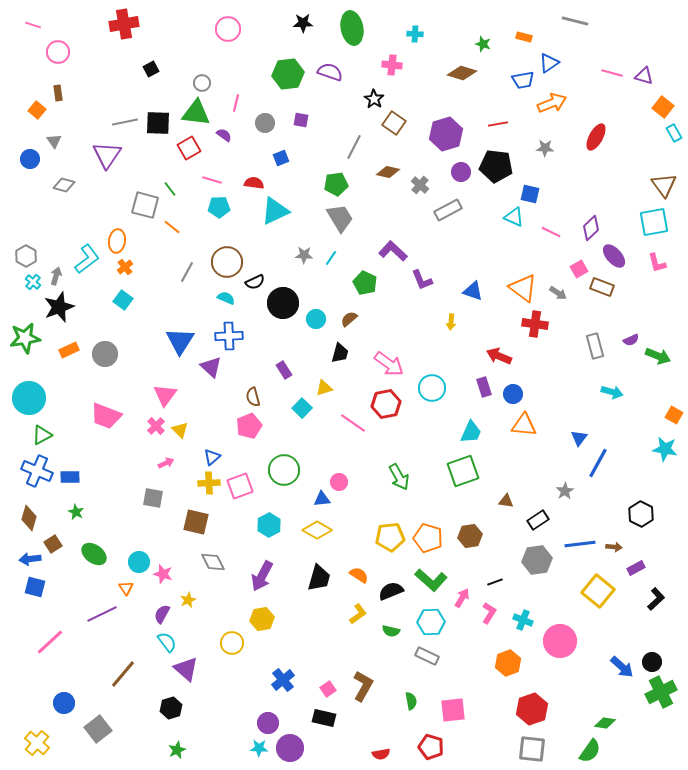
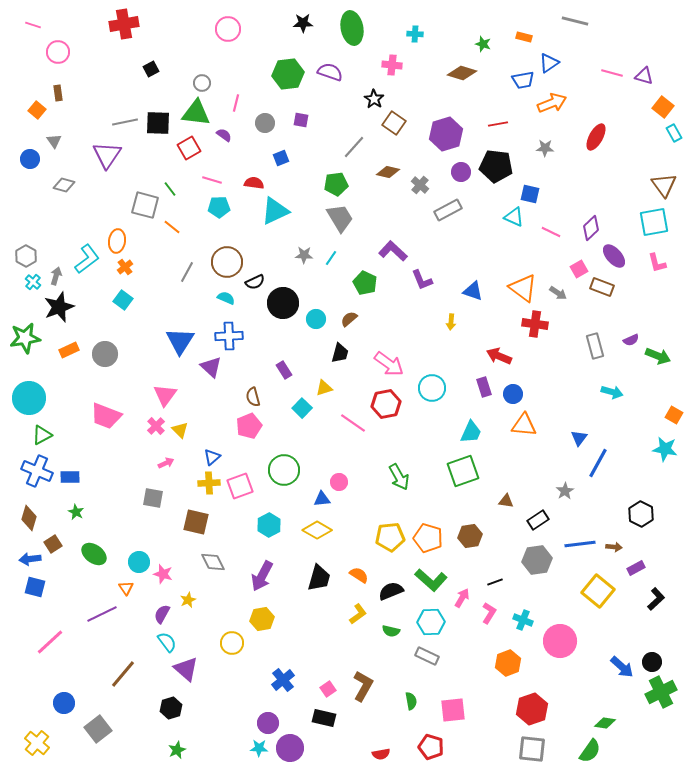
gray line at (354, 147): rotated 15 degrees clockwise
